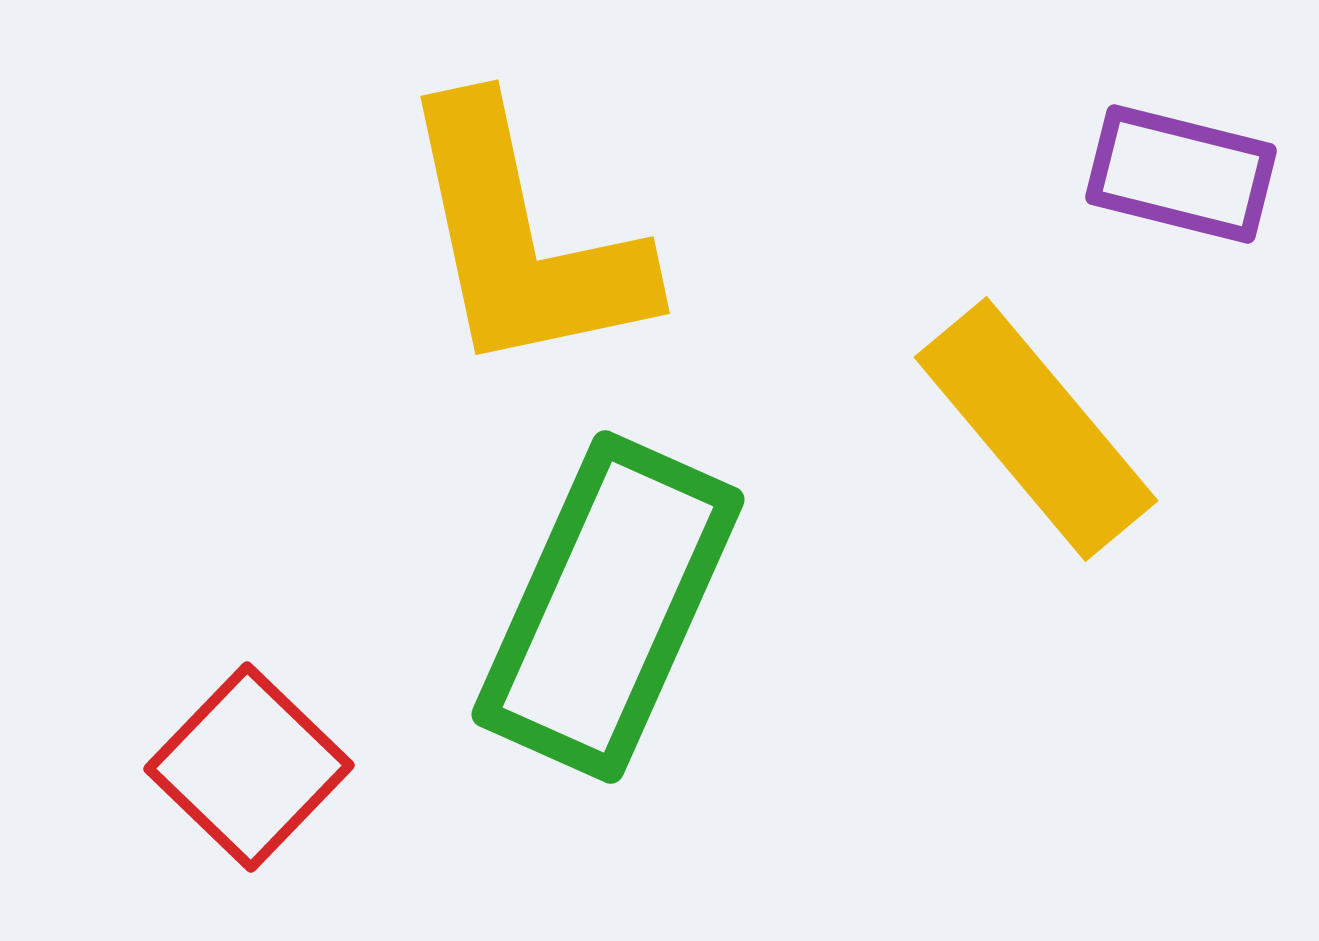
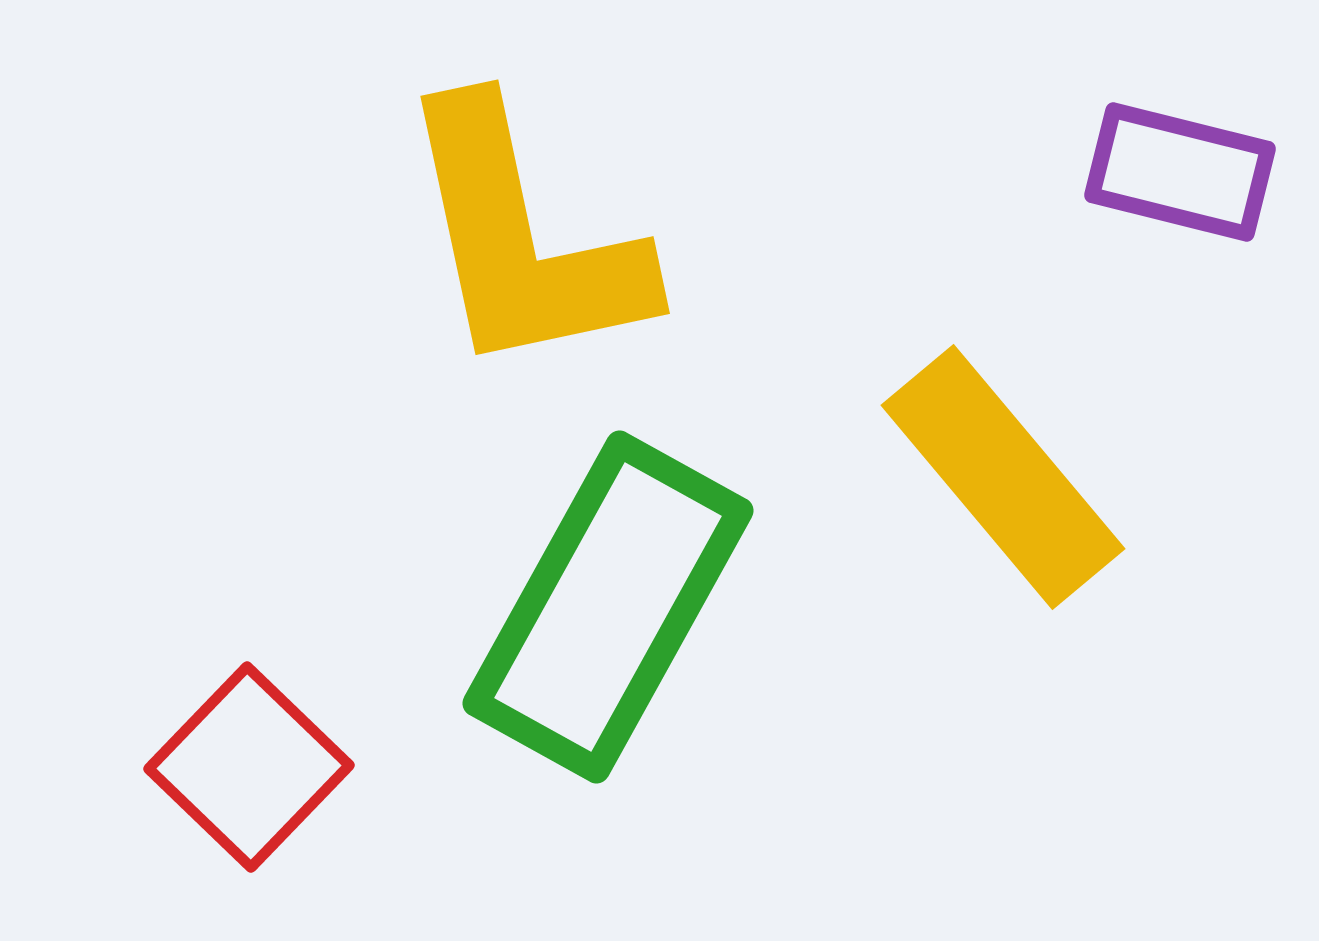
purple rectangle: moved 1 px left, 2 px up
yellow rectangle: moved 33 px left, 48 px down
green rectangle: rotated 5 degrees clockwise
